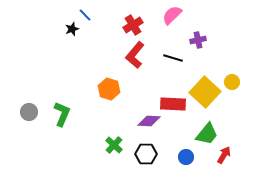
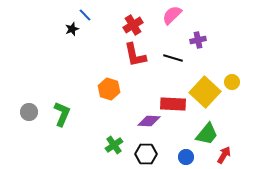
red L-shape: rotated 52 degrees counterclockwise
green cross: rotated 12 degrees clockwise
